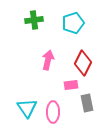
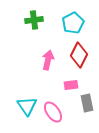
cyan pentagon: rotated 10 degrees counterclockwise
red diamond: moved 4 px left, 8 px up
cyan triangle: moved 2 px up
pink ellipse: rotated 35 degrees counterclockwise
